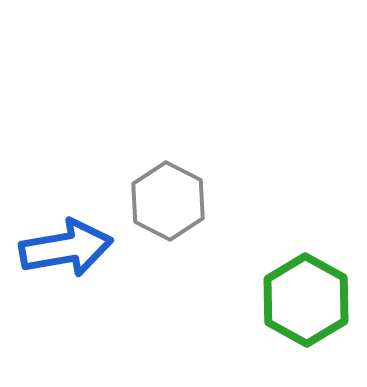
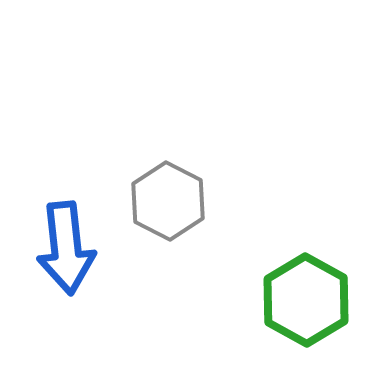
blue arrow: rotated 94 degrees clockwise
